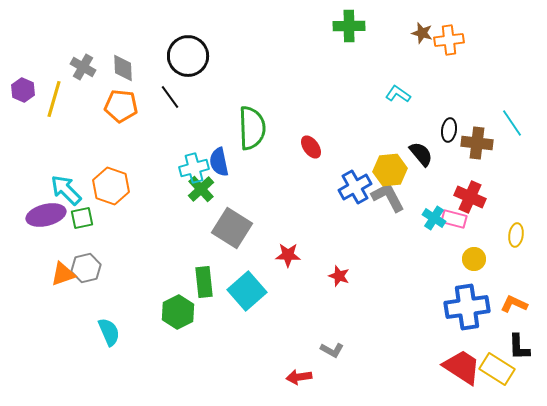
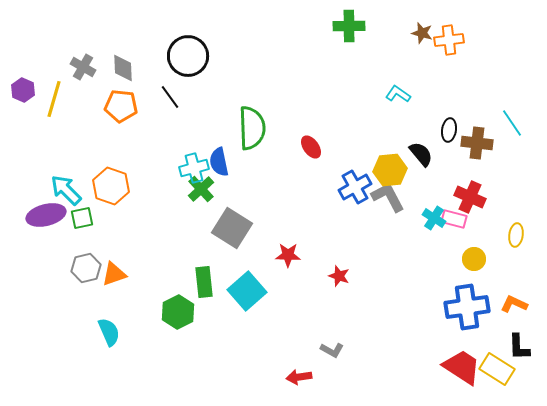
orange triangle at (63, 274): moved 51 px right
